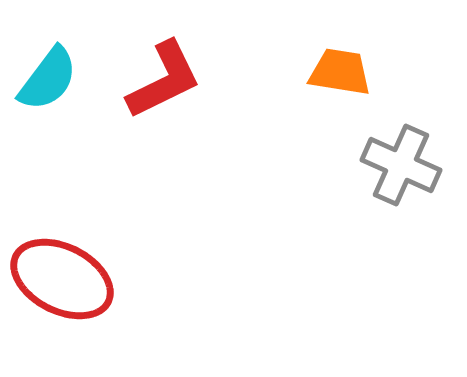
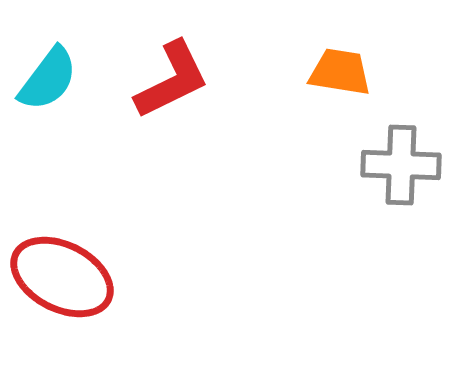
red L-shape: moved 8 px right
gray cross: rotated 22 degrees counterclockwise
red ellipse: moved 2 px up
